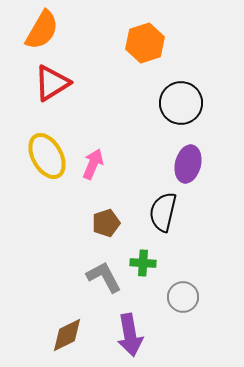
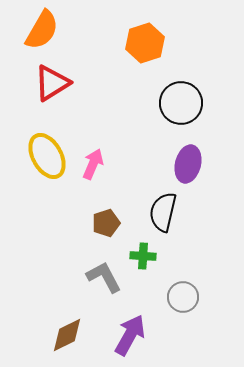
green cross: moved 7 px up
purple arrow: rotated 141 degrees counterclockwise
